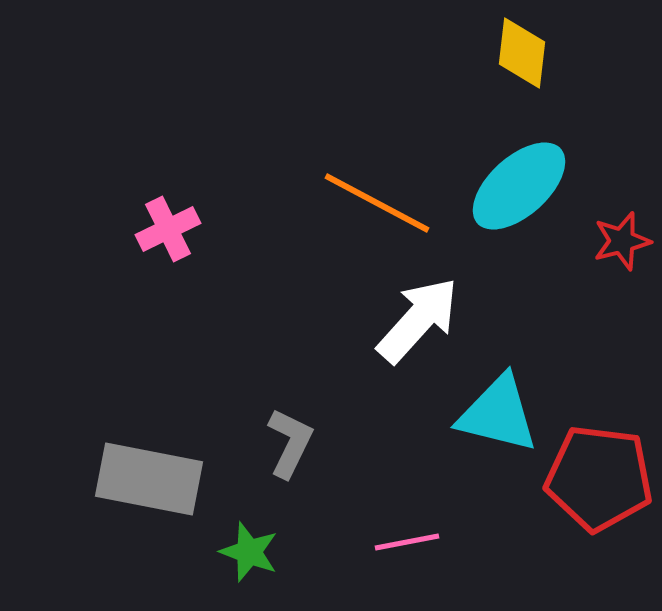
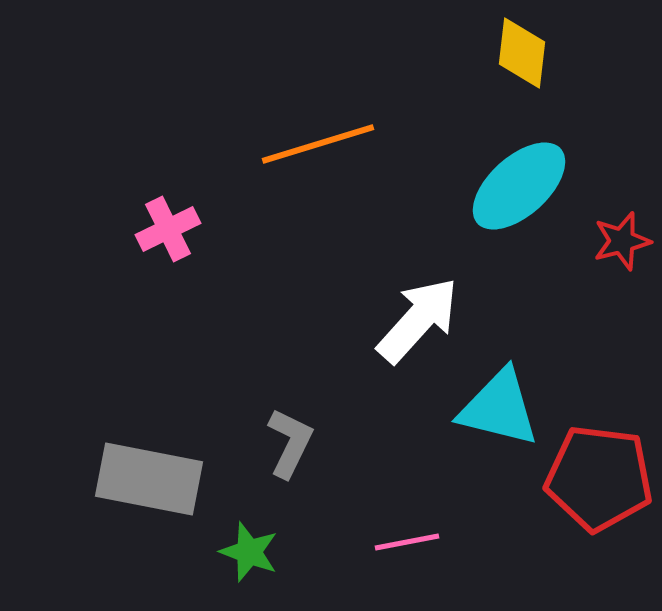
orange line: moved 59 px left, 59 px up; rotated 45 degrees counterclockwise
cyan triangle: moved 1 px right, 6 px up
